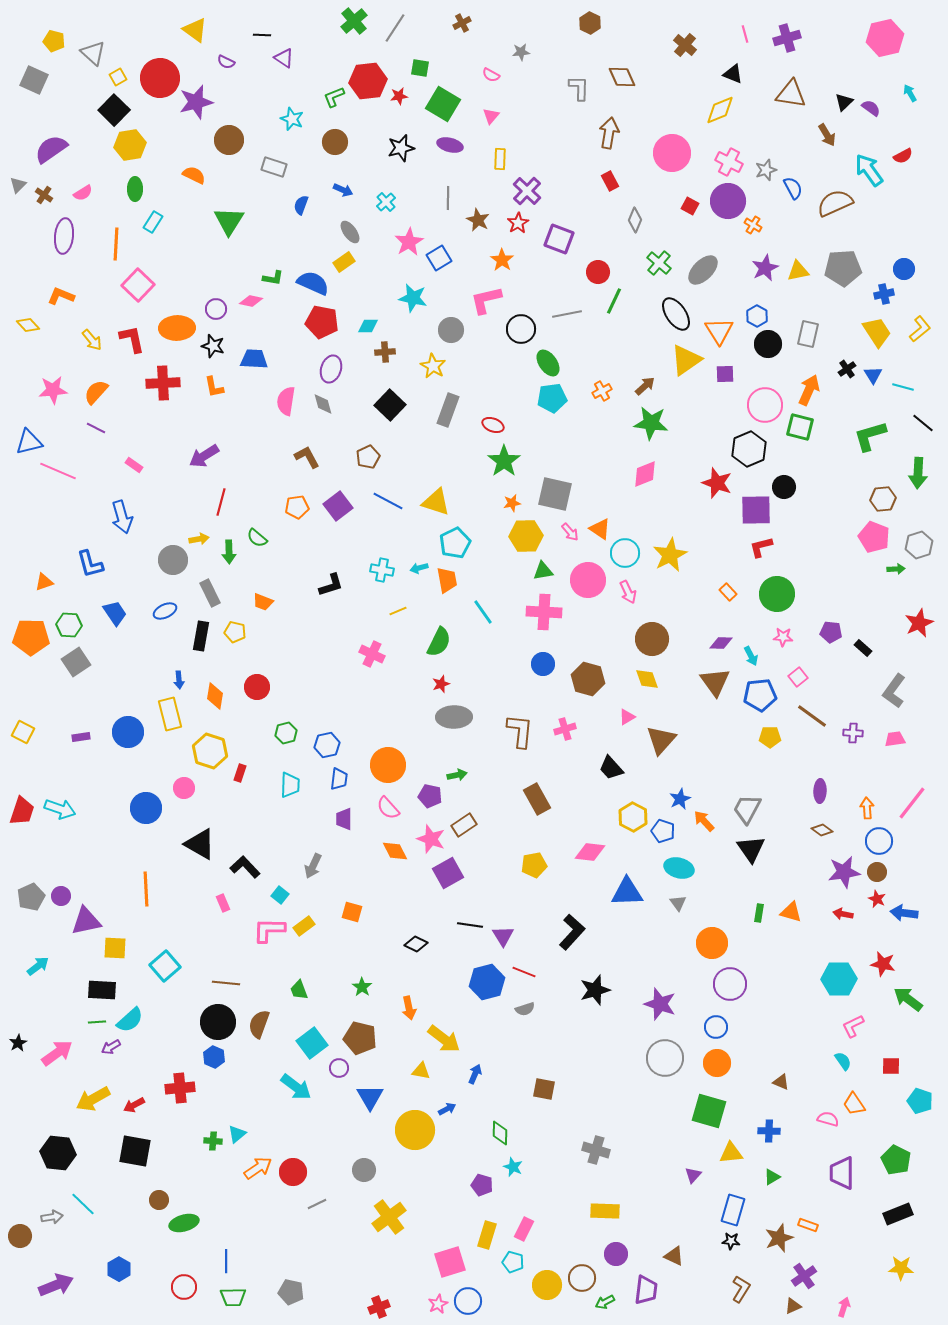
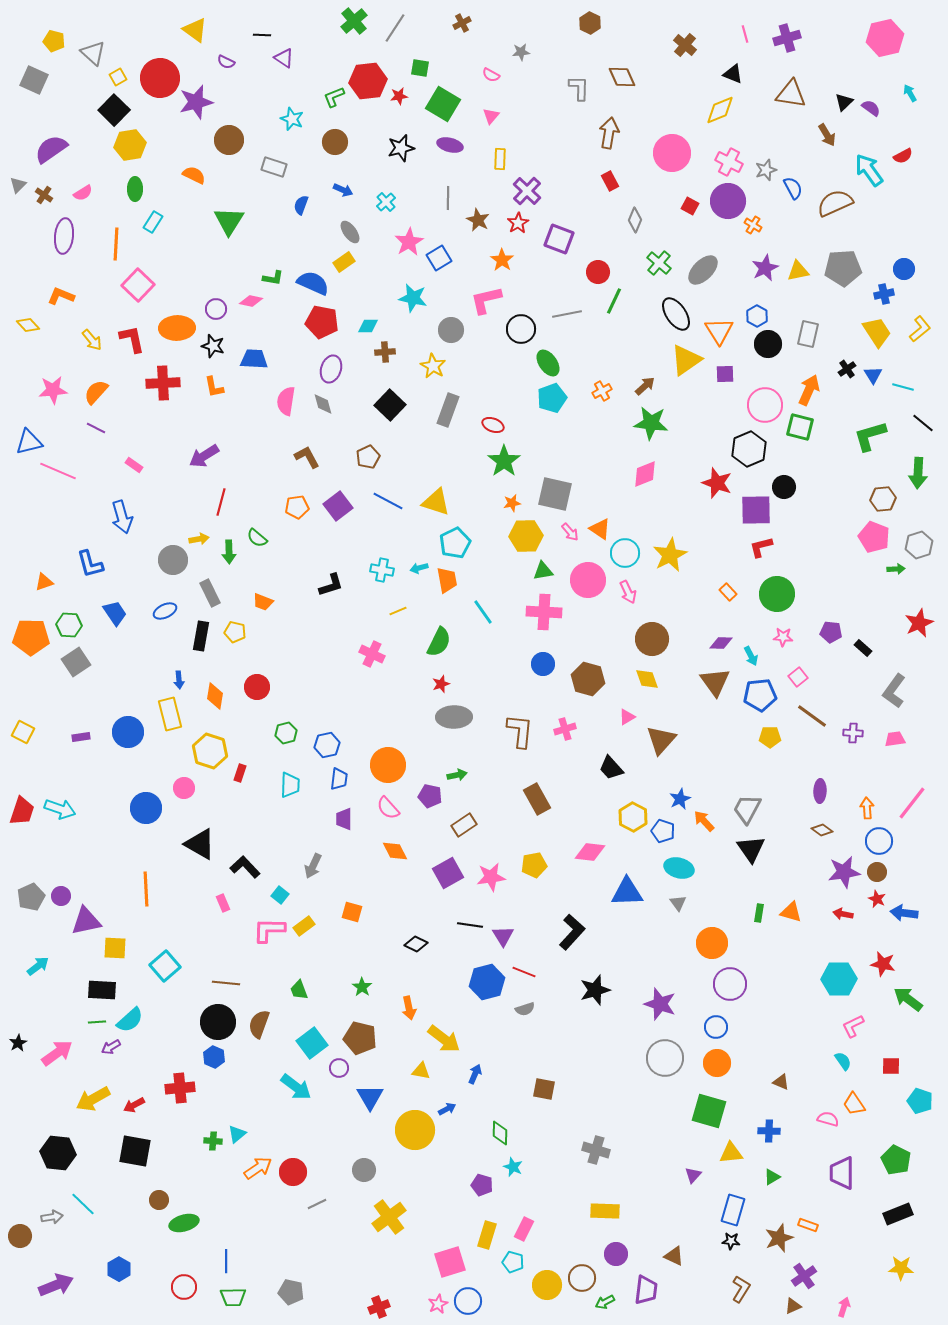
cyan pentagon at (552, 398): rotated 12 degrees counterclockwise
pink star at (431, 839): moved 60 px right, 38 px down; rotated 28 degrees counterclockwise
